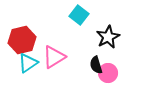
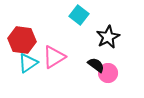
red hexagon: rotated 20 degrees clockwise
black semicircle: rotated 144 degrees clockwise
